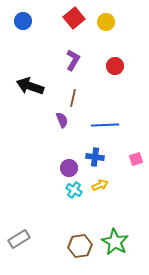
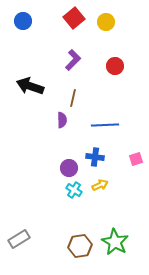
purple L-shape: rotated 15 degrees clockwise
purple semicircle: rotated 21 degrees clockwise
